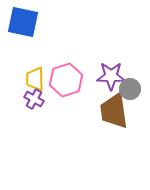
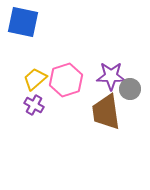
yellow trapezoid: rotated 50 degrees clockwise
purple cross: moved 6 px down
brown trapezoid: moved 8 px left, 1 px down
